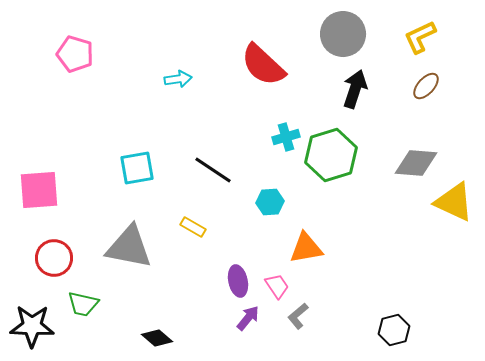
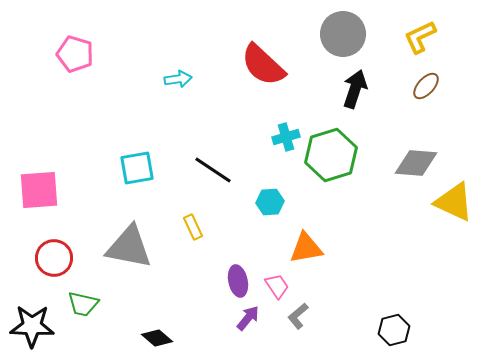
yellow rectangle: rotated 35 degrees clockwise
